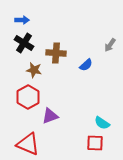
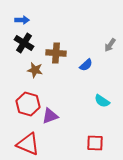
brown star: moved 1 px right
red hexagon: moved 7 px down; rotated 15 degrees counterclockwise
cyan semicircle: moved 22 px up
